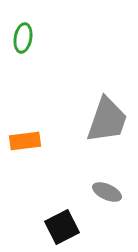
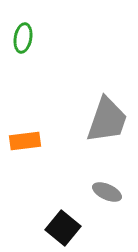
black square: moved 1 px right, 1 px down; rotated 24 degrees counterclockwise
